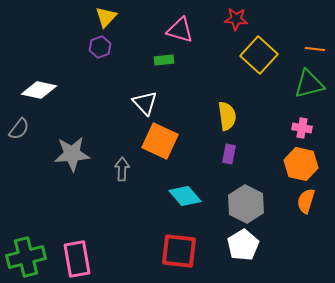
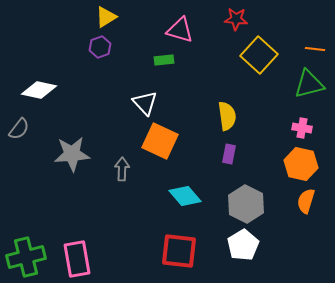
yellow triangle: rotated 15 degrees clockwise
